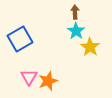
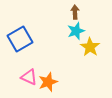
cyan star: rotated 18 degrees clockwise
pink triangle: rotated 36 degrees counterclockwise
orange star: moved 1 px down
